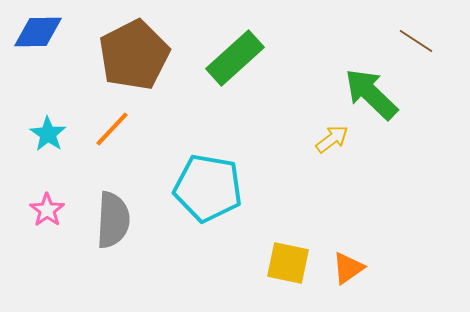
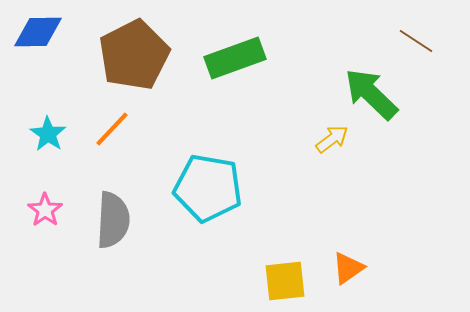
green rectangle: rotated 22 degrees clockwise
pink star: moved 2 px left
yellow square: moved 3 px left, 18 px down; rotated 18 degrees counterclockwise
